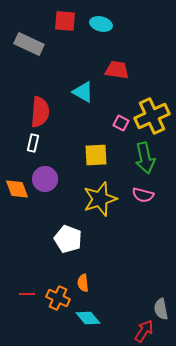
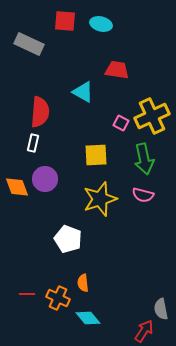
green arrow: moved 1 px left, 1 px down
orange diamond: moved 2 px up
